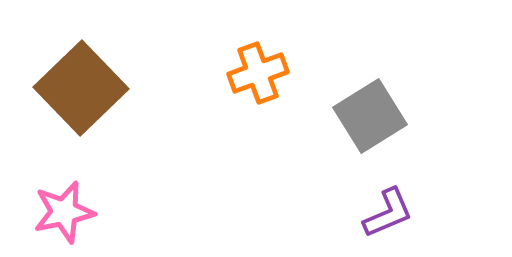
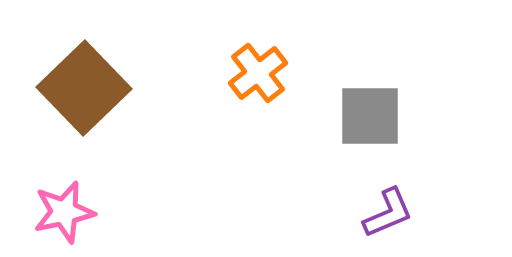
orange cross: rotated 18 degrees counterclockwise
brown square: moved 3 px right
gray square: rotated 32 degrees clockwise
